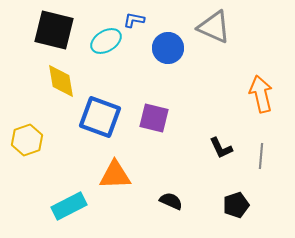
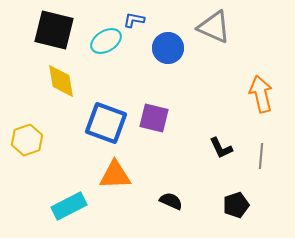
blue square: moved 6 px right, 6 px down
